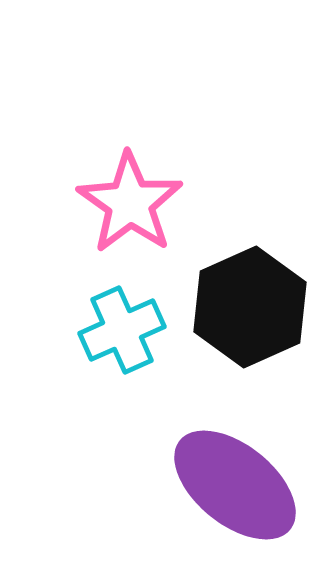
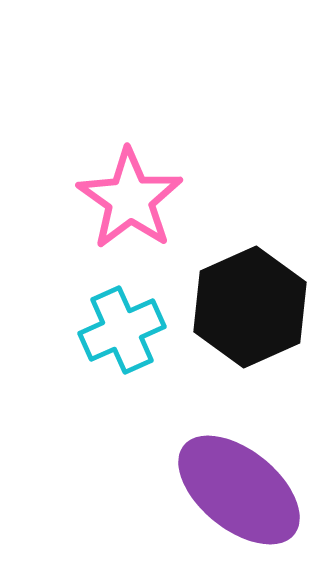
pink star: moved 4 px up
purple ellipse: moved 4 px right, 5 px down
